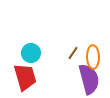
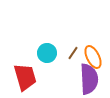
cyan circle: moved 16 px right
orange ellipse: rotated 25 degrees counterclockwise
purple semicircle: rotated 12 degrees clockwise
